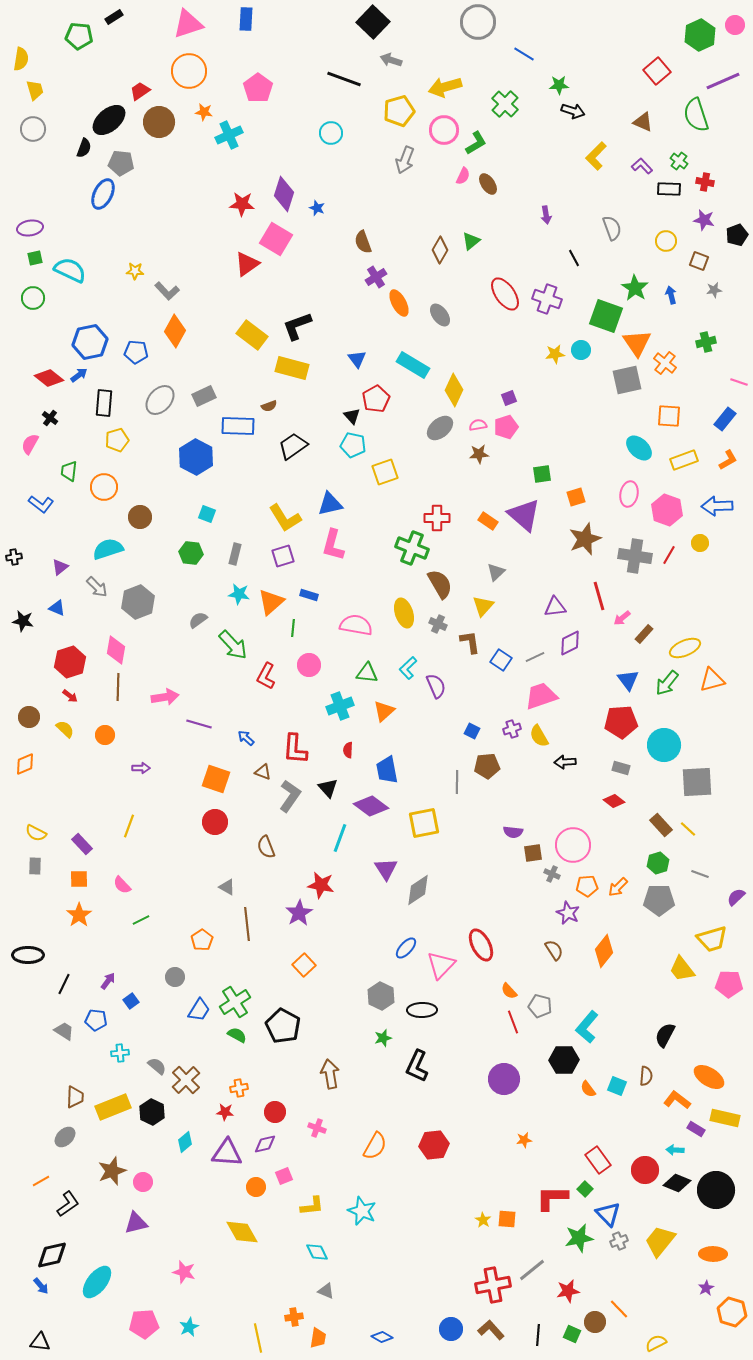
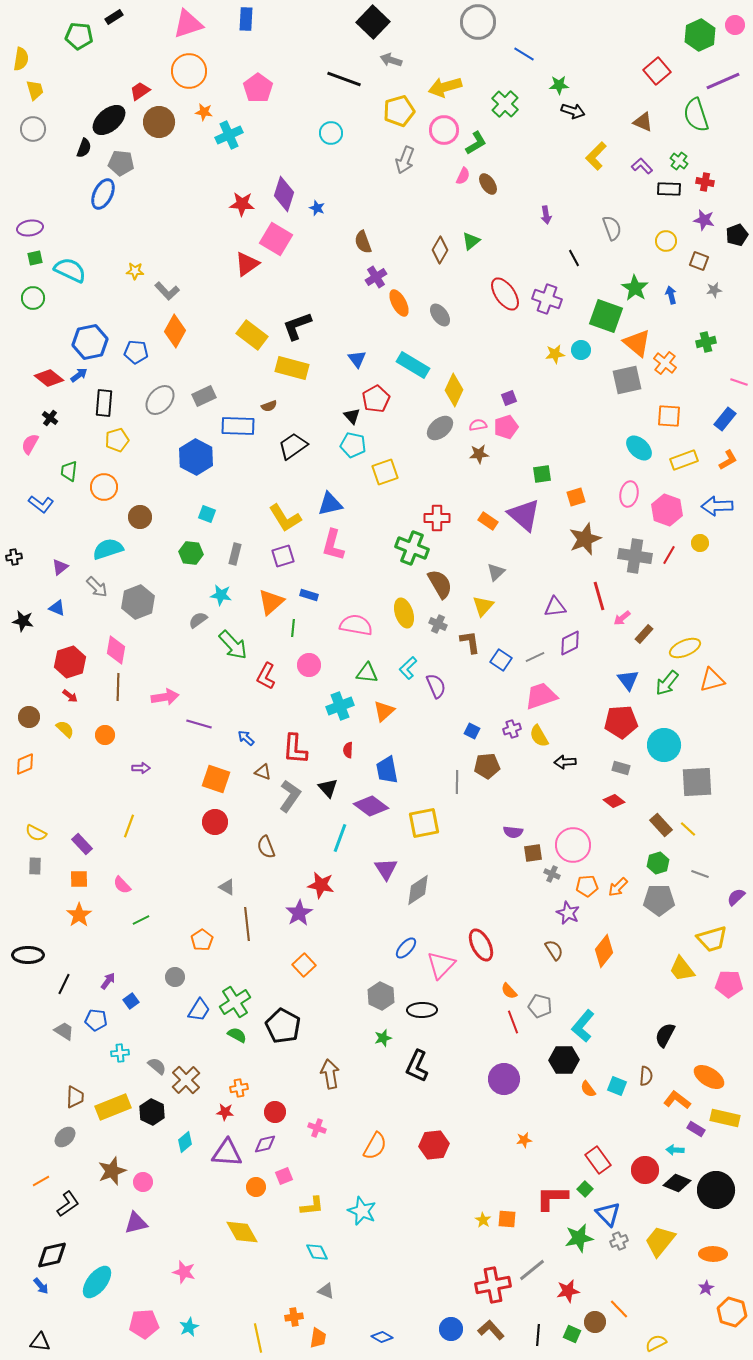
orange triangle at (637, 343): rotated 16 degrees counterclockwise
cyan star at (239, 594): moved 18 px left, 1 px down
cyan L-shape at (587, 1027): moved 4 px left, 1 px up
